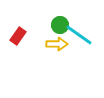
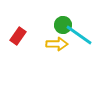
green circle: moved 3 px right
